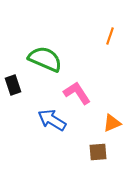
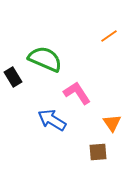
orange line: moved 1 px left; rotated 36 degrees clockwise
black rectangle: moved 8 px up; rotated 12 degrees counterclockwise
orange triangle: rotated 42 degrees counterclockwise
